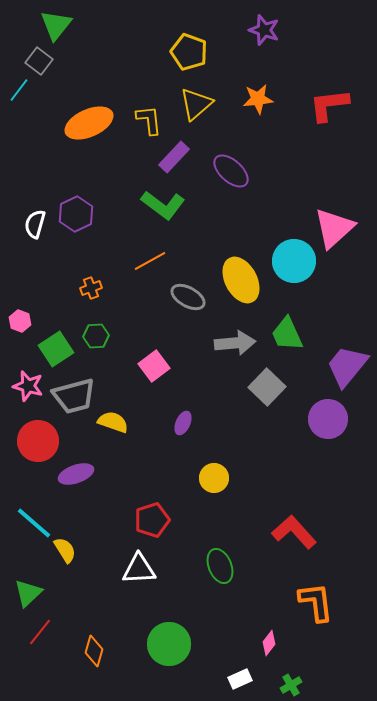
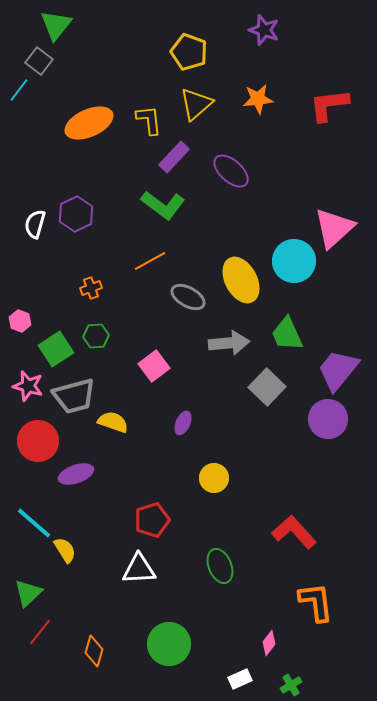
gray arrow at (235, 343): moved 6 px left
purple trapezoid at (347, 366): moved 9 px left, 4 px down
